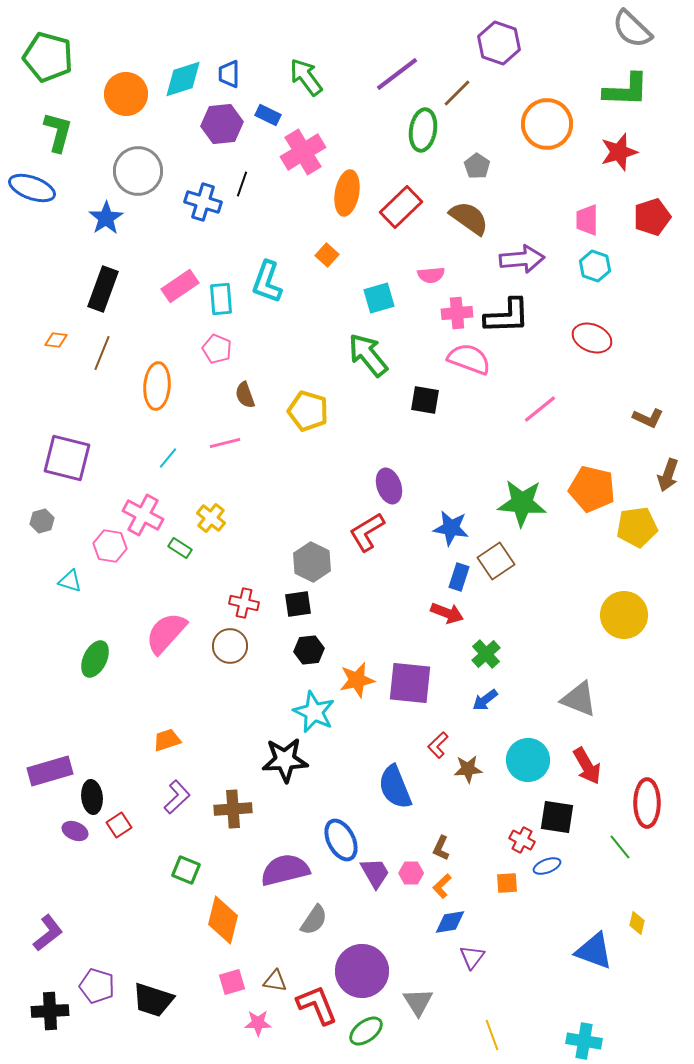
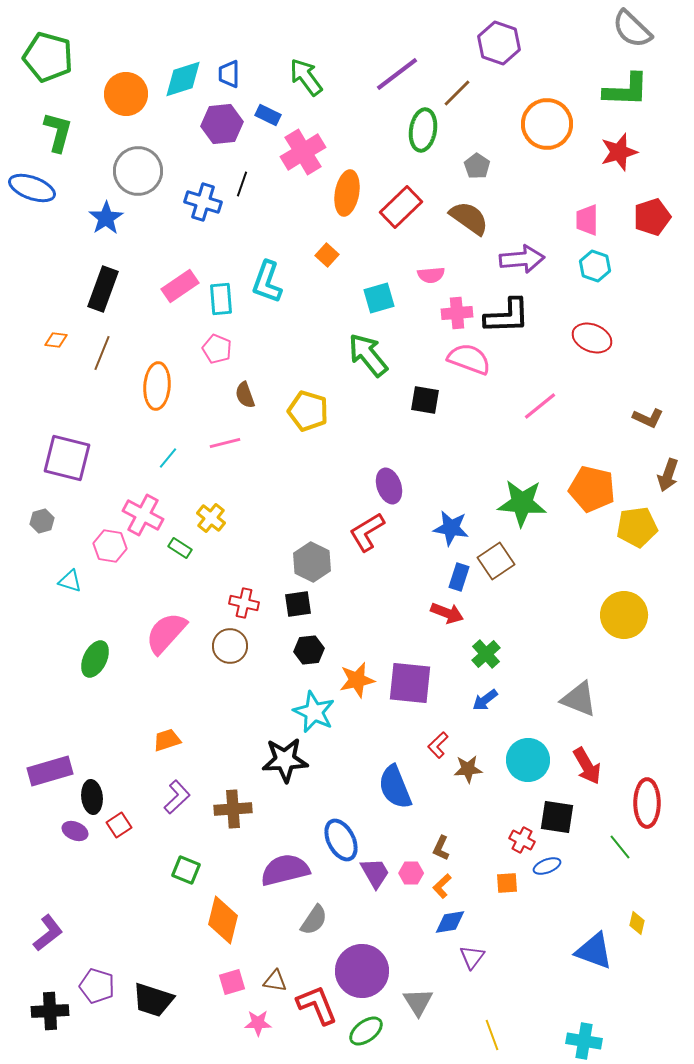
pink line at (540, 409): moved 3 px up
